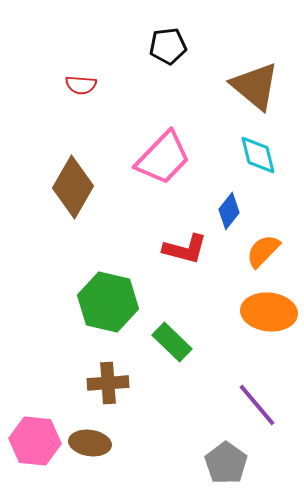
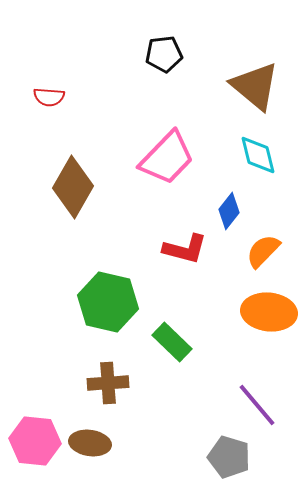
black pentagon: moved 4 px left, 8 px down
red semicircle: moved 32 px left, 12 px down
pink trapezoid: moved 4 px right
gray pentagon: moved 3 px right, 6 px up; rotated 18 degrees counterclockwise
